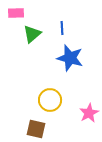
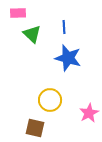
pink rectangle: moved 2 px right
blue line: moved 2 px right, 1 px up
green triangle: rotated 36 degrees counterclockwise
blue star: moved 2 px left
brown square: moved 1 px left, 1 px up
